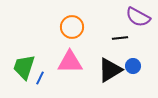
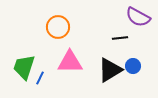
orange circle: moved 14 px left
